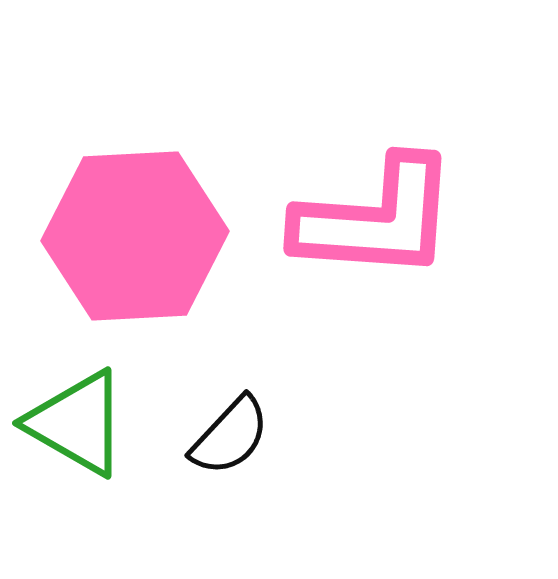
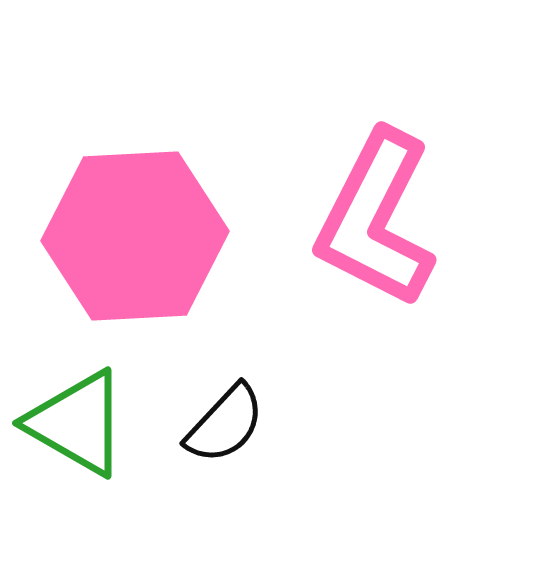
pink L-shape: rotated 113 degrees clockwise
black semicircle: moved 5 px left, 12 px up
